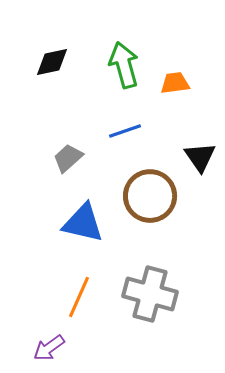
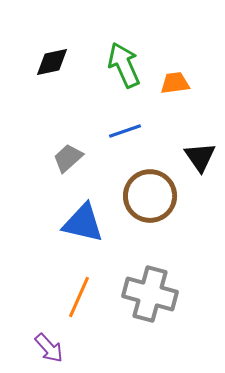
green arrow: rotated 9 degrees counterclockwise
purple arrow: rotated 96 degrees counterclockwise
